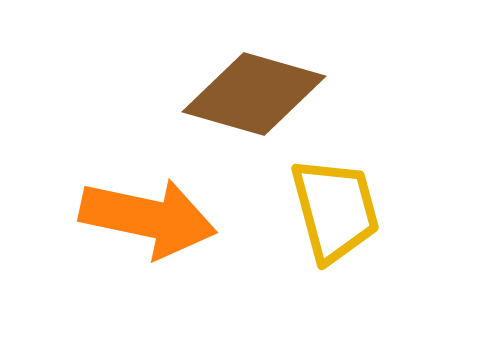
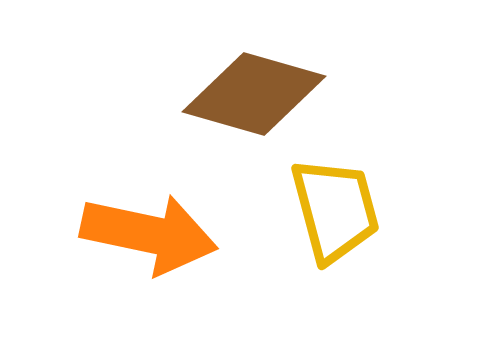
orange arrow: moved 1 px right, 16 px down
